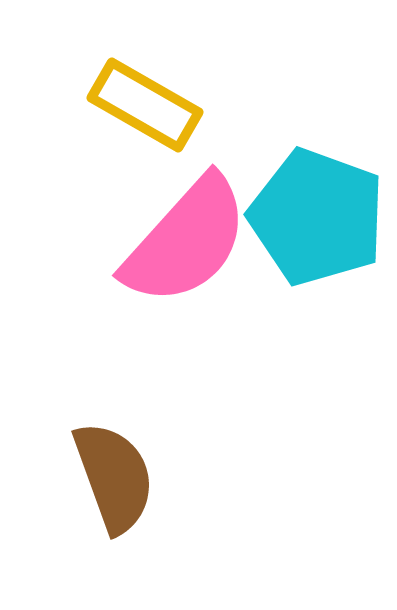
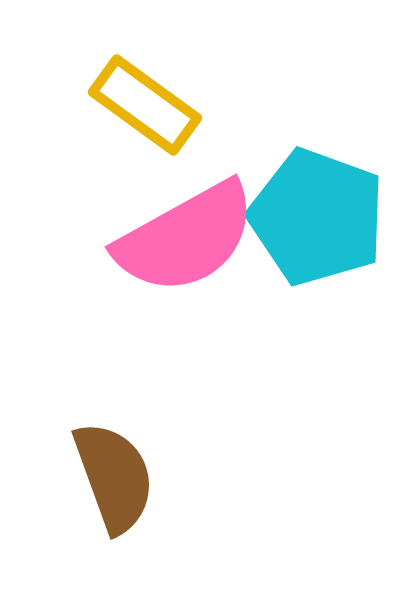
yellow rectangle: rotated 6 degrees clockwise
pink semicircle: moved 3 px up; rotated 19 degrees clockwise
